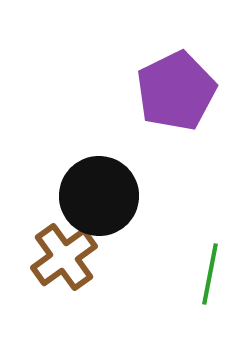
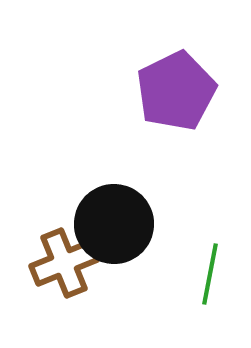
black circle: moved 15 px right, 28 px down
brown cross: moved 6 px down; rotated 14 degrees clockwise
